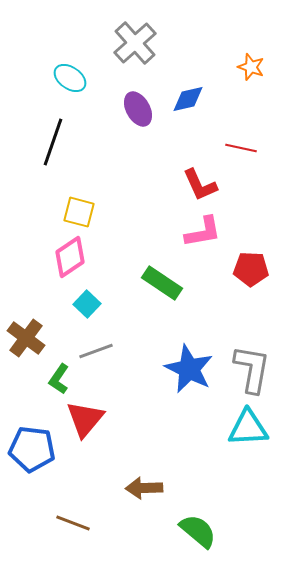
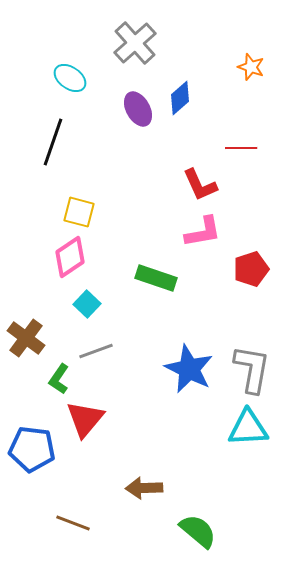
blue diamond: moved 8 px left, 1 px up; rotated 28 degrees counterclockwise
red line: rotated 12 degrees counterclockwise
red pentagon: rotated 20 degrees counterclockwise
green rectangle: moved 6 px left, 5 px up; rotated 15 degrees counterclockwise
